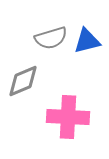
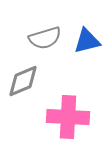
gray semicircle: moved 6 px left
